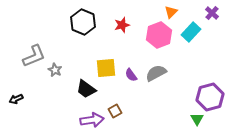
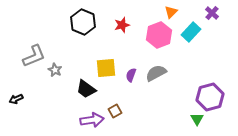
purple semicircle: rotated 56 degrees clockwise
